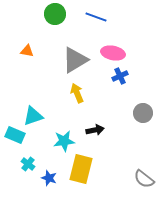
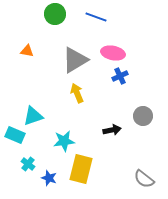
gray circle: moved 3 px down
black arrow: moved 17 px right
